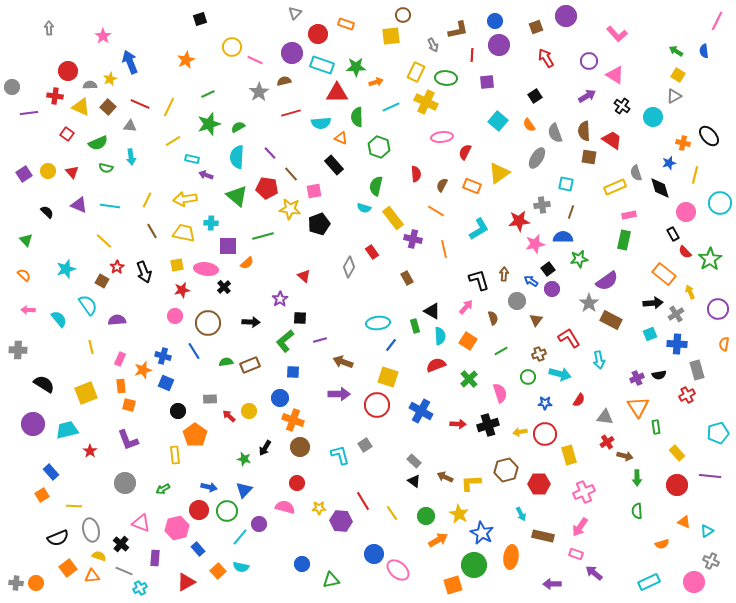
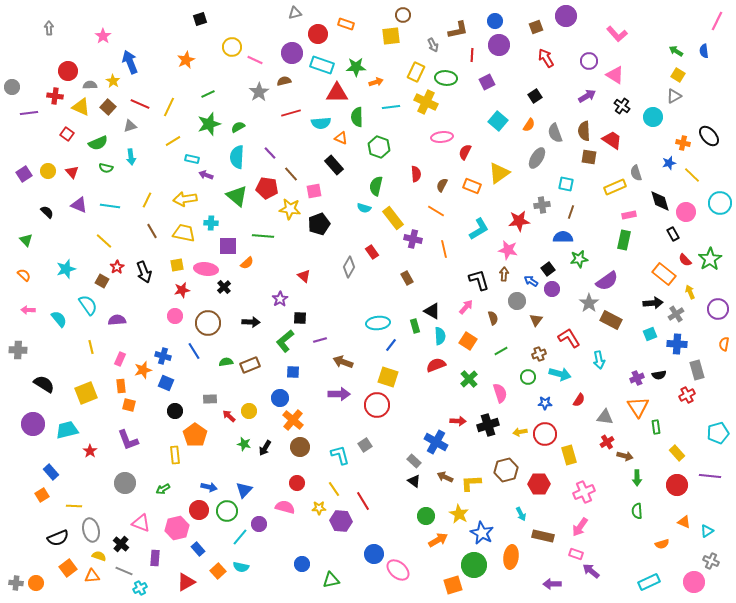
gray triangle at (295, 13): rotated 32 degrees clockwise
yellow star at (110, 79): moved 3 px right, 2 px down; rotated 16 degrees counterclockwise
purple square at (487, 82): rotated 21 degrees counterclockwise
cyan line at (391, 107): rotated 18 degrees clockwise
orange semicircle at (529, 125): rotated 112 degrees counterclockwise
gray triangle at (130, 126): rotated 24 degrees counterclockwise
yellow line at (695, 175): moved 3 px left; rotated 60 degrees counterclockwise
black diamond at (660, 188): moved 13 px down
green line at (263, 236): rotated 20 degrees clockwise
pink star at (535, 244): moved 27 px left, 6 px down; rotated 24 degrees clockwise
red semicircle at (685, 252): moved 8 px down
black circle at (178, 411): moved 3 px left
blue cross at (421, 411): moved 15 px right, 31 px down
orange cross at (293, 420): rotated 20 degrees clockwise
red arrow at (458, 424): moved 3 px up
green star at (244, 459): moved 15 px up
yellow line at (392, 513): moved 58 px left, 24 px up
purple arrow at (594, 573): moved 3 px left, 2 px up
